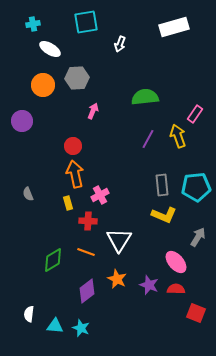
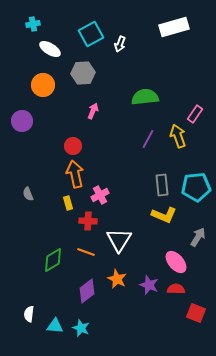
cyan square: moved 5 px right, 12 px down; rotated 20 degrees counterclockwise
gray hexagon: moved 6 px right, 5 px up
